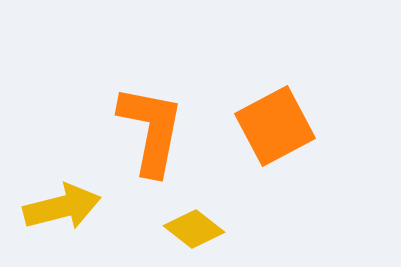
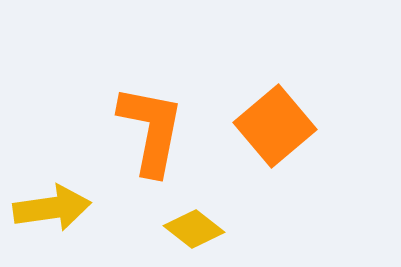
orange square: rotated 12 degrees counterclockwise
yellow arrow: moved 10 px left, 1 px down; rotated 6 degrees clockwise
